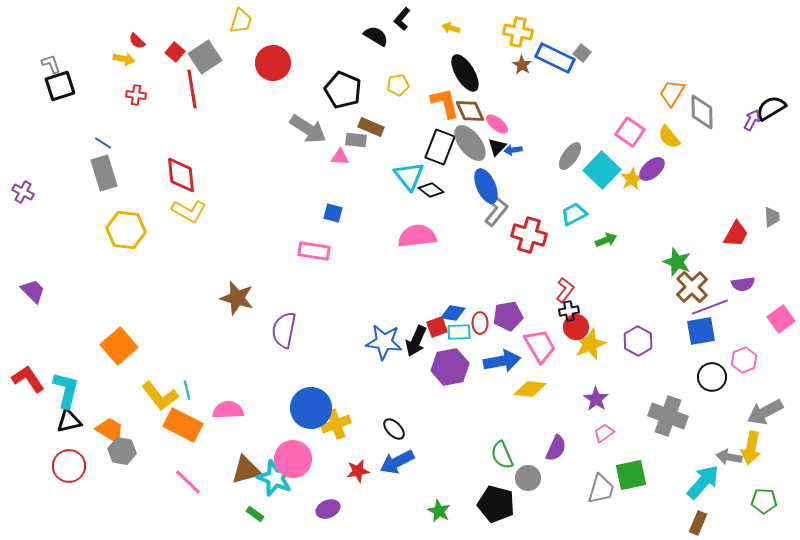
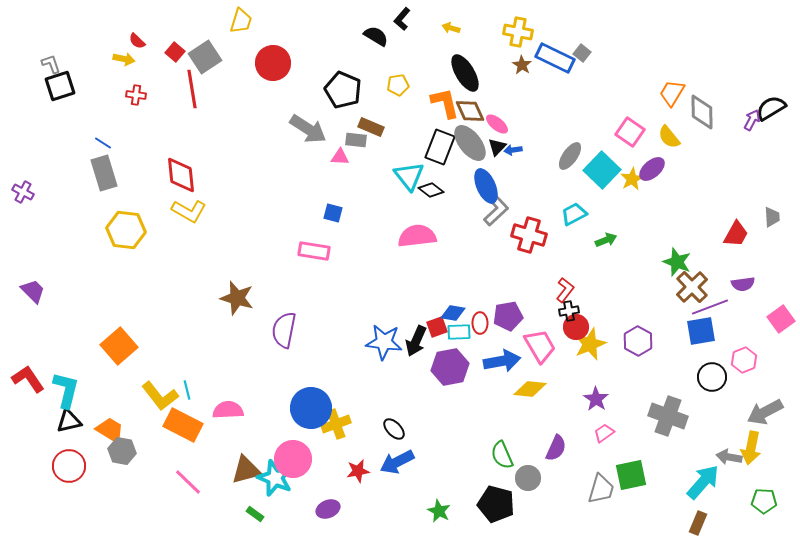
gray L-shape at (496, 210): rotated 8 degrees clockwise
